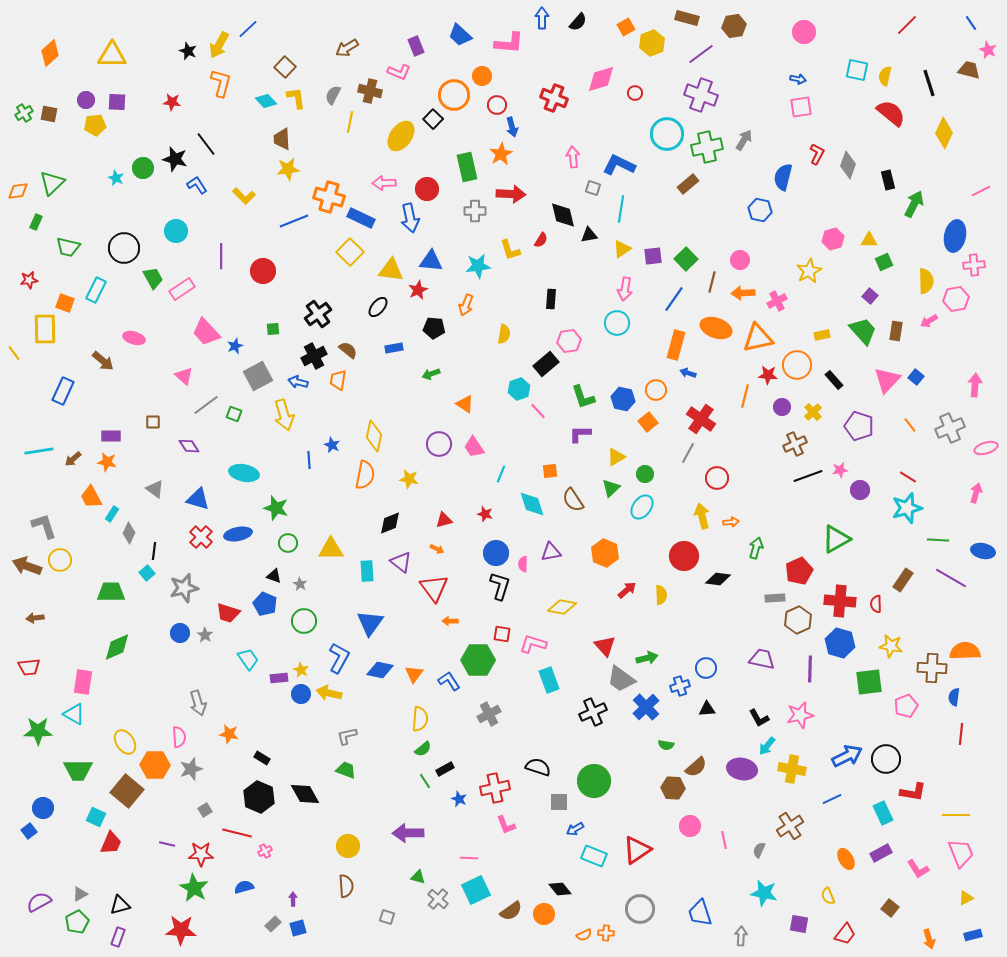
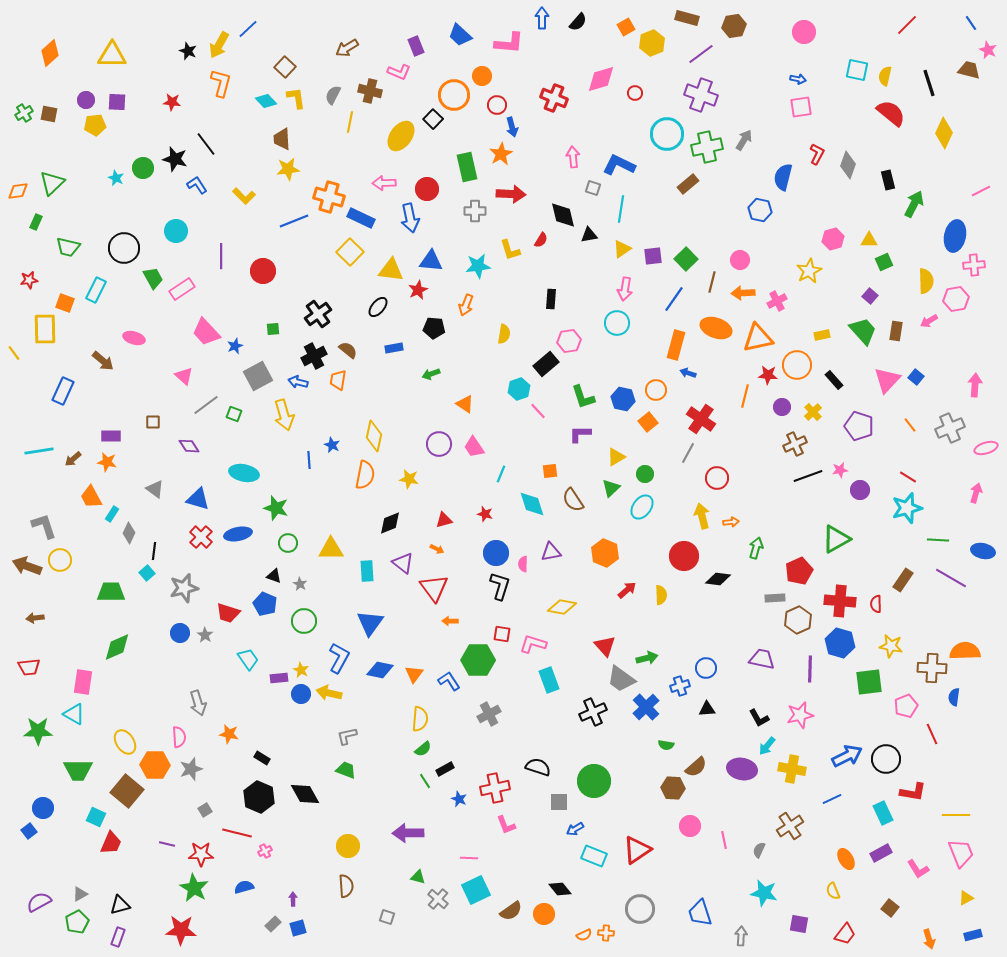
purple triangle at (401, 562): moved 2 px right, 1 px down
red line at (961, 734): moved 29 px left; rotated 30 degrees counterclockwise
yellow semicircle at (828, 896): moved 5 px right, 5 px up
